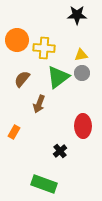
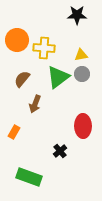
gray circle: moved 1 px down
brown arrow: moved 4 px left
green rectangle: moved 15 px left, 7 px up
